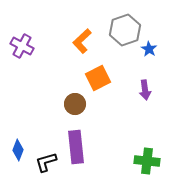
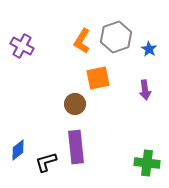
gray hexagon: moved 9 px left, 7 px down
orange L-shape: rotated 15 degrees counterclockwise
orange square: rotated 15 degrees clockwise
blue diamond: rotated 30 degrees clockwise
green cross: moved 2 px down
